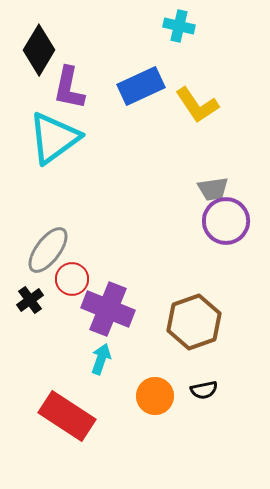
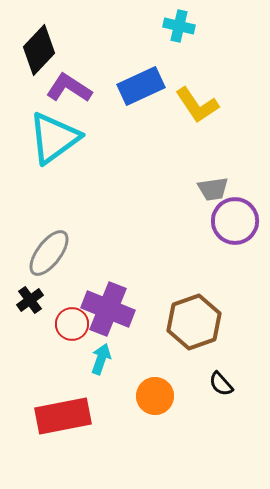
black diamond: rotated 12 degrees clockwise
purple L-shape: rotated 111 degrees clockwise
purple circle: moved 9 px right
gray ellipse: moved 1 px right, 3 px down
red circle: moved 45 px down
black semicircle: moved 17 px right, 6 px up; rotated 60 degrees clockwise
red rectangle: moved 4 px left; rotated 44 degrees counterclockwise
